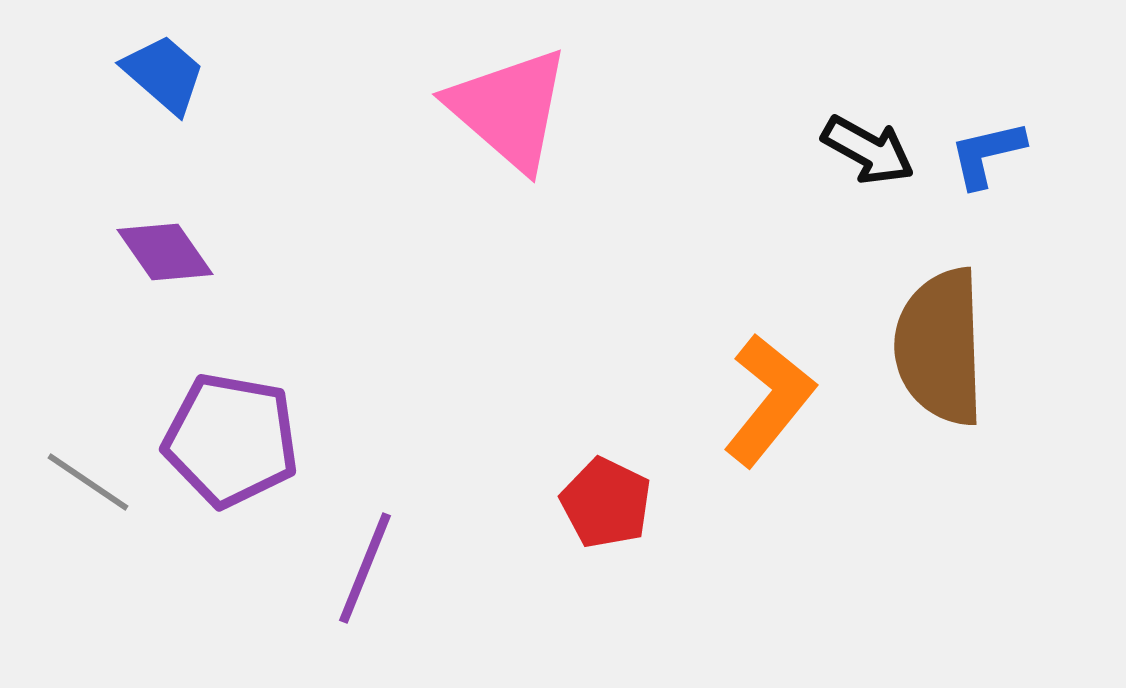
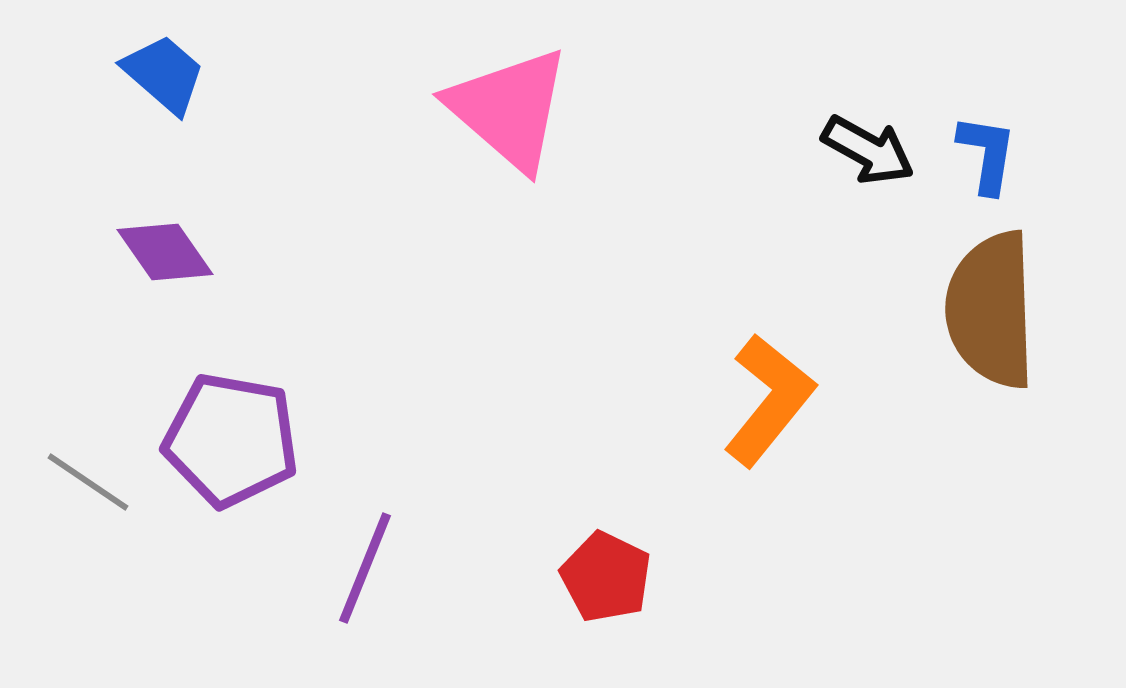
blue L-shape: rotated 112 degrees clockwise
brown semicircle: moved 51 px right, 37 px up
red pentagon: moved 74 px down
